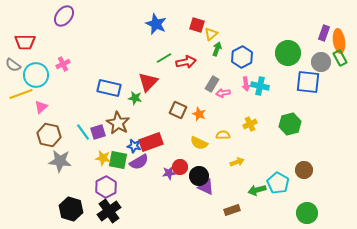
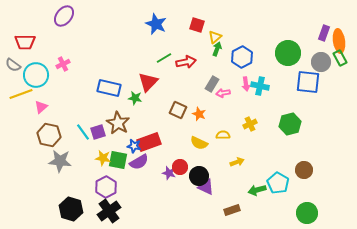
yellow triangle at (211, 34): moved 4 px right, 3 px down
red rectangle at (151, 142): moved 2 px left
purple star at (169, 173): rotated 24 degrees clockwise
